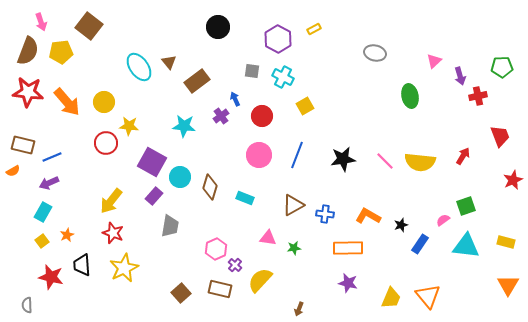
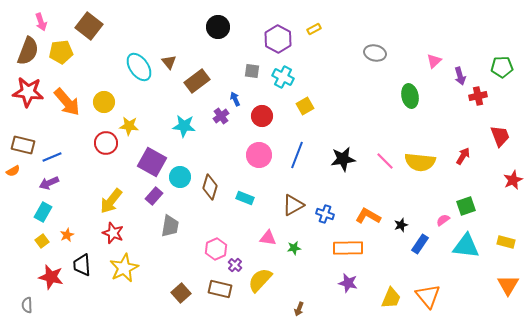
blue cross at (325, 214): rotated 12 degrees clockwise
